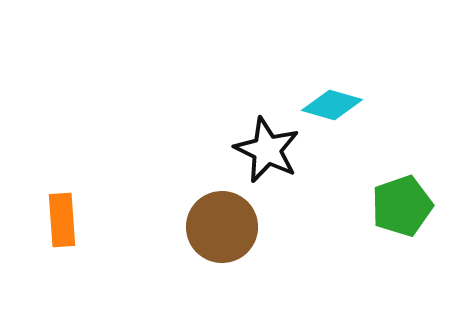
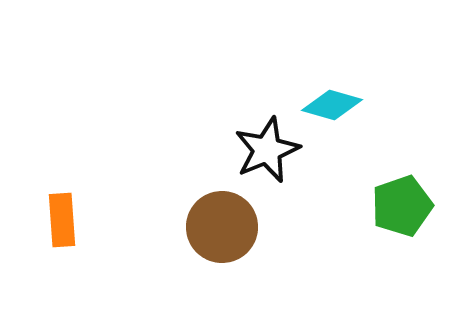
black star: rotated 24 degrees clockwise
